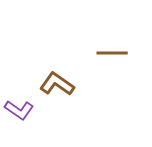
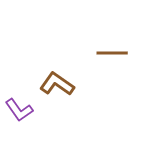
purple L-shape: rotated 20 degrees clockwise
